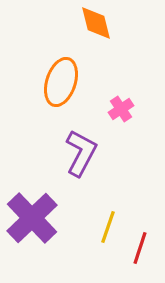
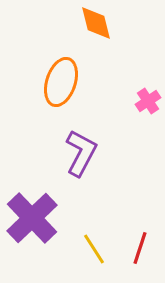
pink cross: moved 27 px right, 8 px up
yellow line: moved 14 px left, 22 px down; rotated 52 degrees counterclockwise
